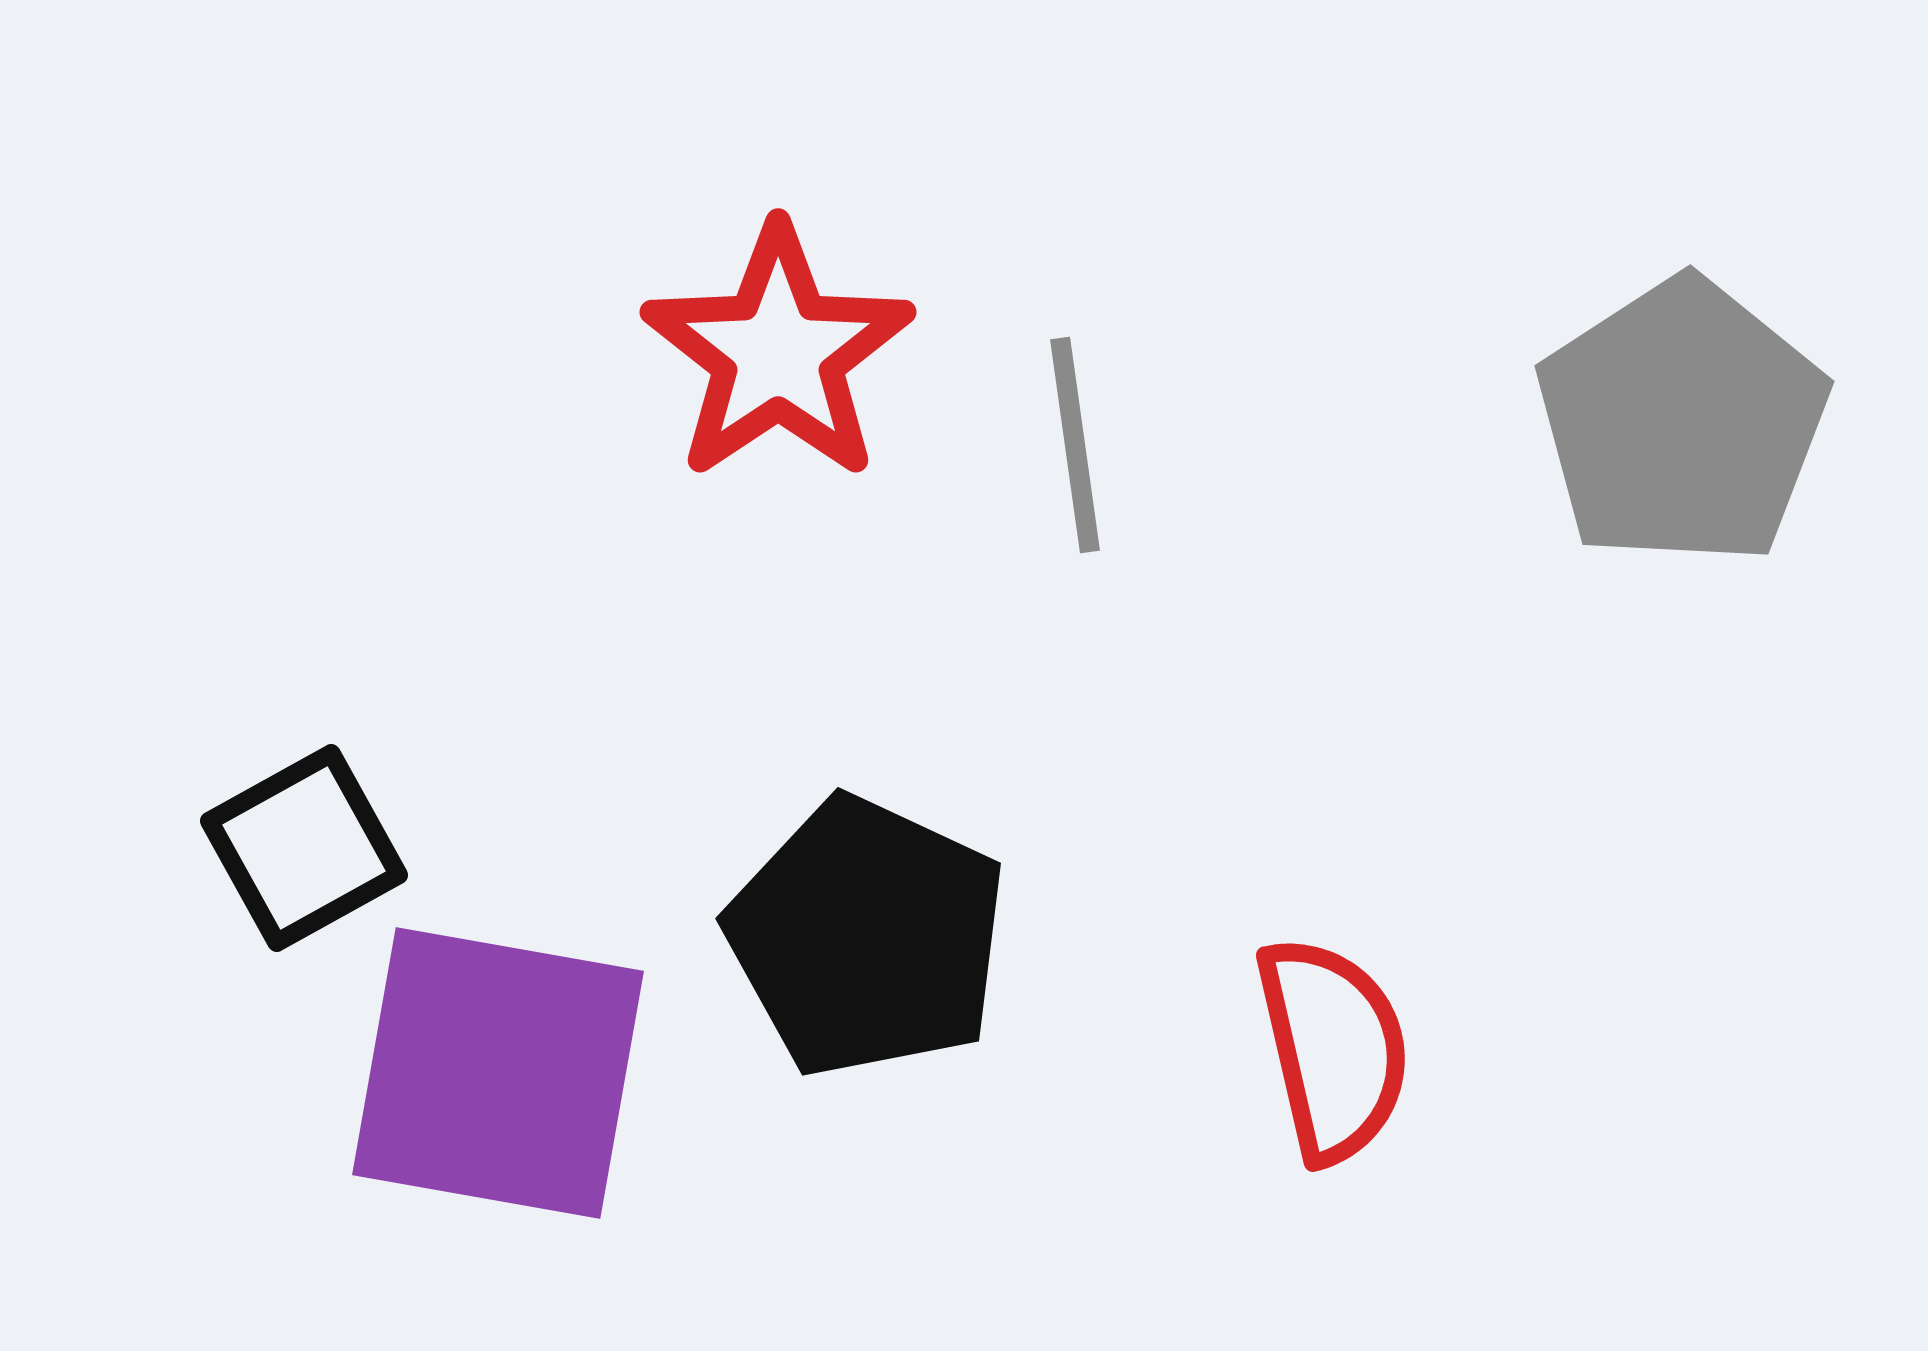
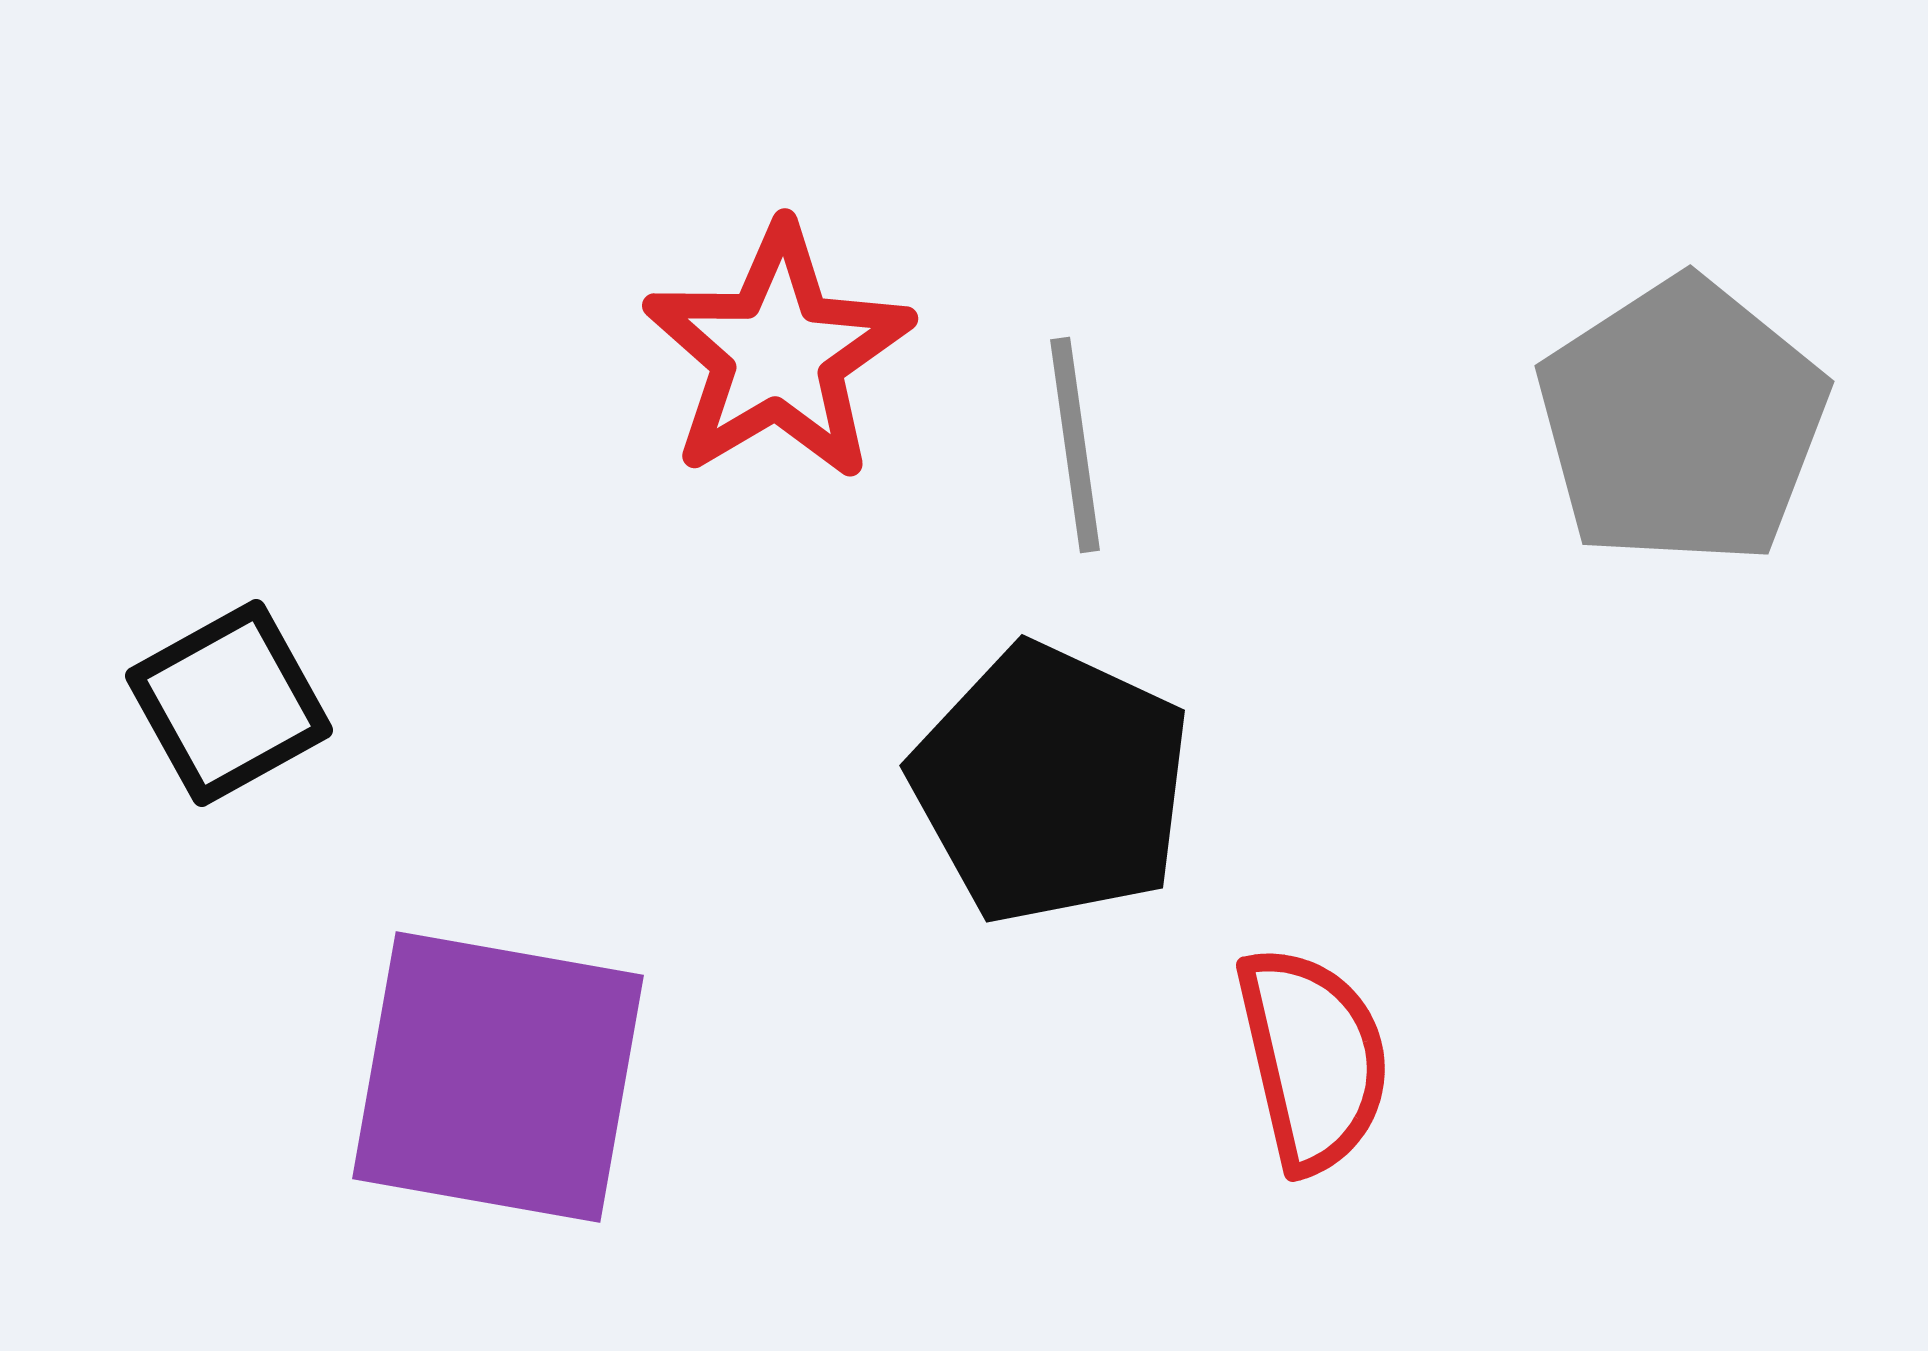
red star: rotated 3 degrees clockwise
black square: moved 75 px left, 145 px up
black pentagon: moved 184 px right, 153 px up
red semicircle: moved 20 px left, 10 px down
purple square: moved 4 px down
